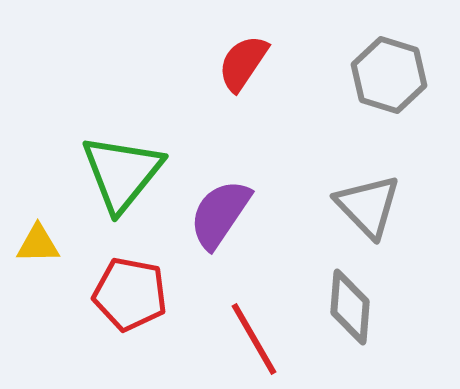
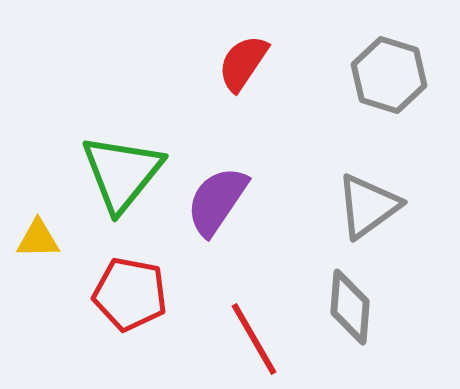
gray triangle: rotated 38 degrees clockwise
purple semicircle: moved 3 px left, 13 px up
yellow triangle: moved 5 px up
